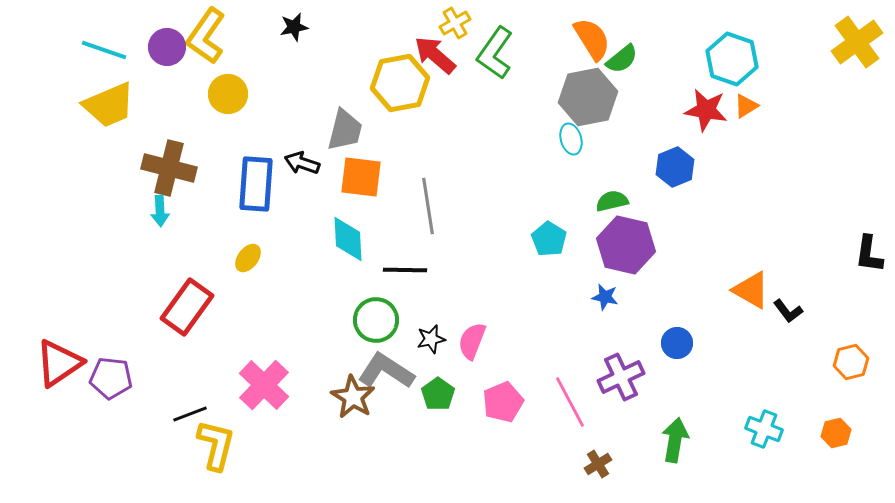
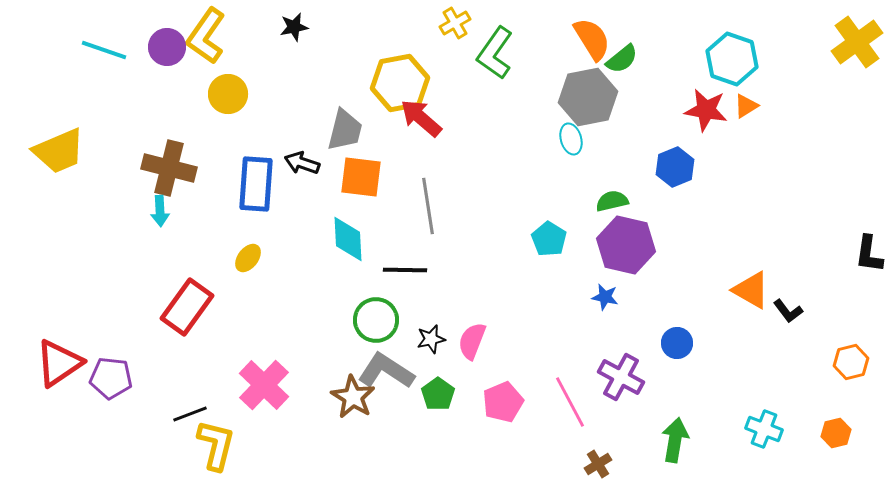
red arrow at (435, 55): moved 14 px left, 63 px down
yellow trapezoid at (109, 105): moved 50 px left, 46 px down
purple cross at (621, 377): rotated 36 degrees counterclockwise
